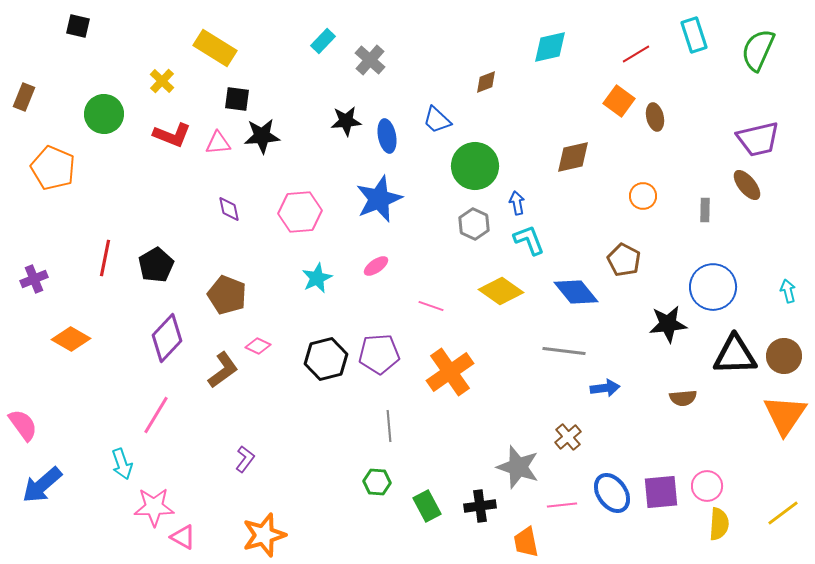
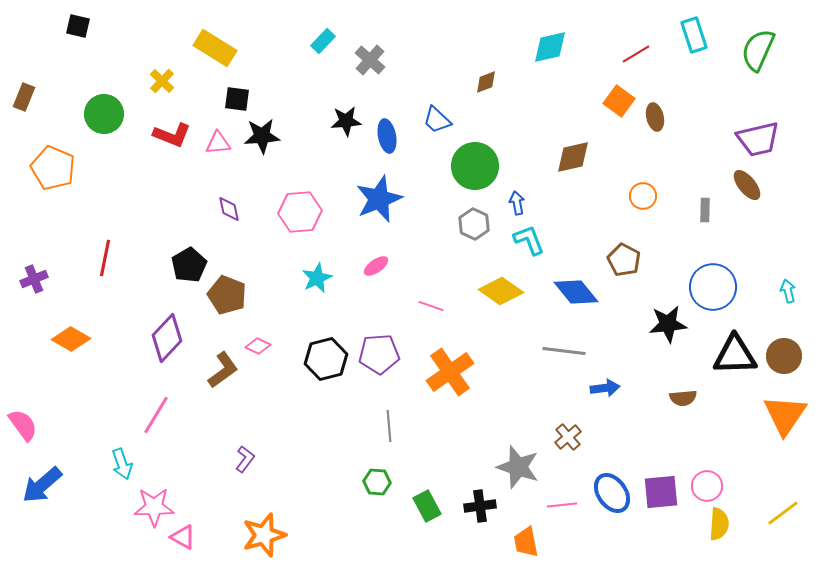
black pentagon at (156, 265): moved 33 px right
